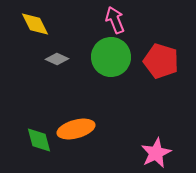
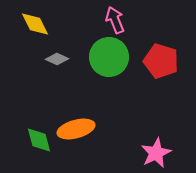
green circle: moved 2 px left
